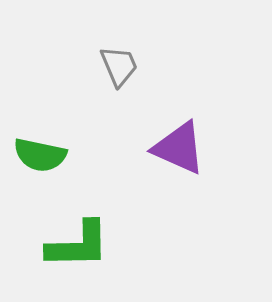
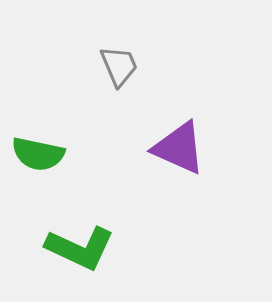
green semicircle: moved 2 px left, 1 px up
green L-shape: moved 2 px right, 3 px down; rotated 26 degrees clockwise
